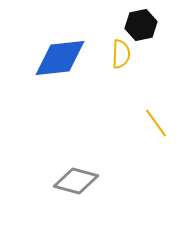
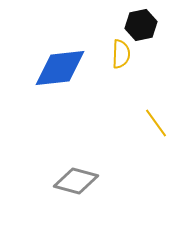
blue diamond: moved 10 px down
